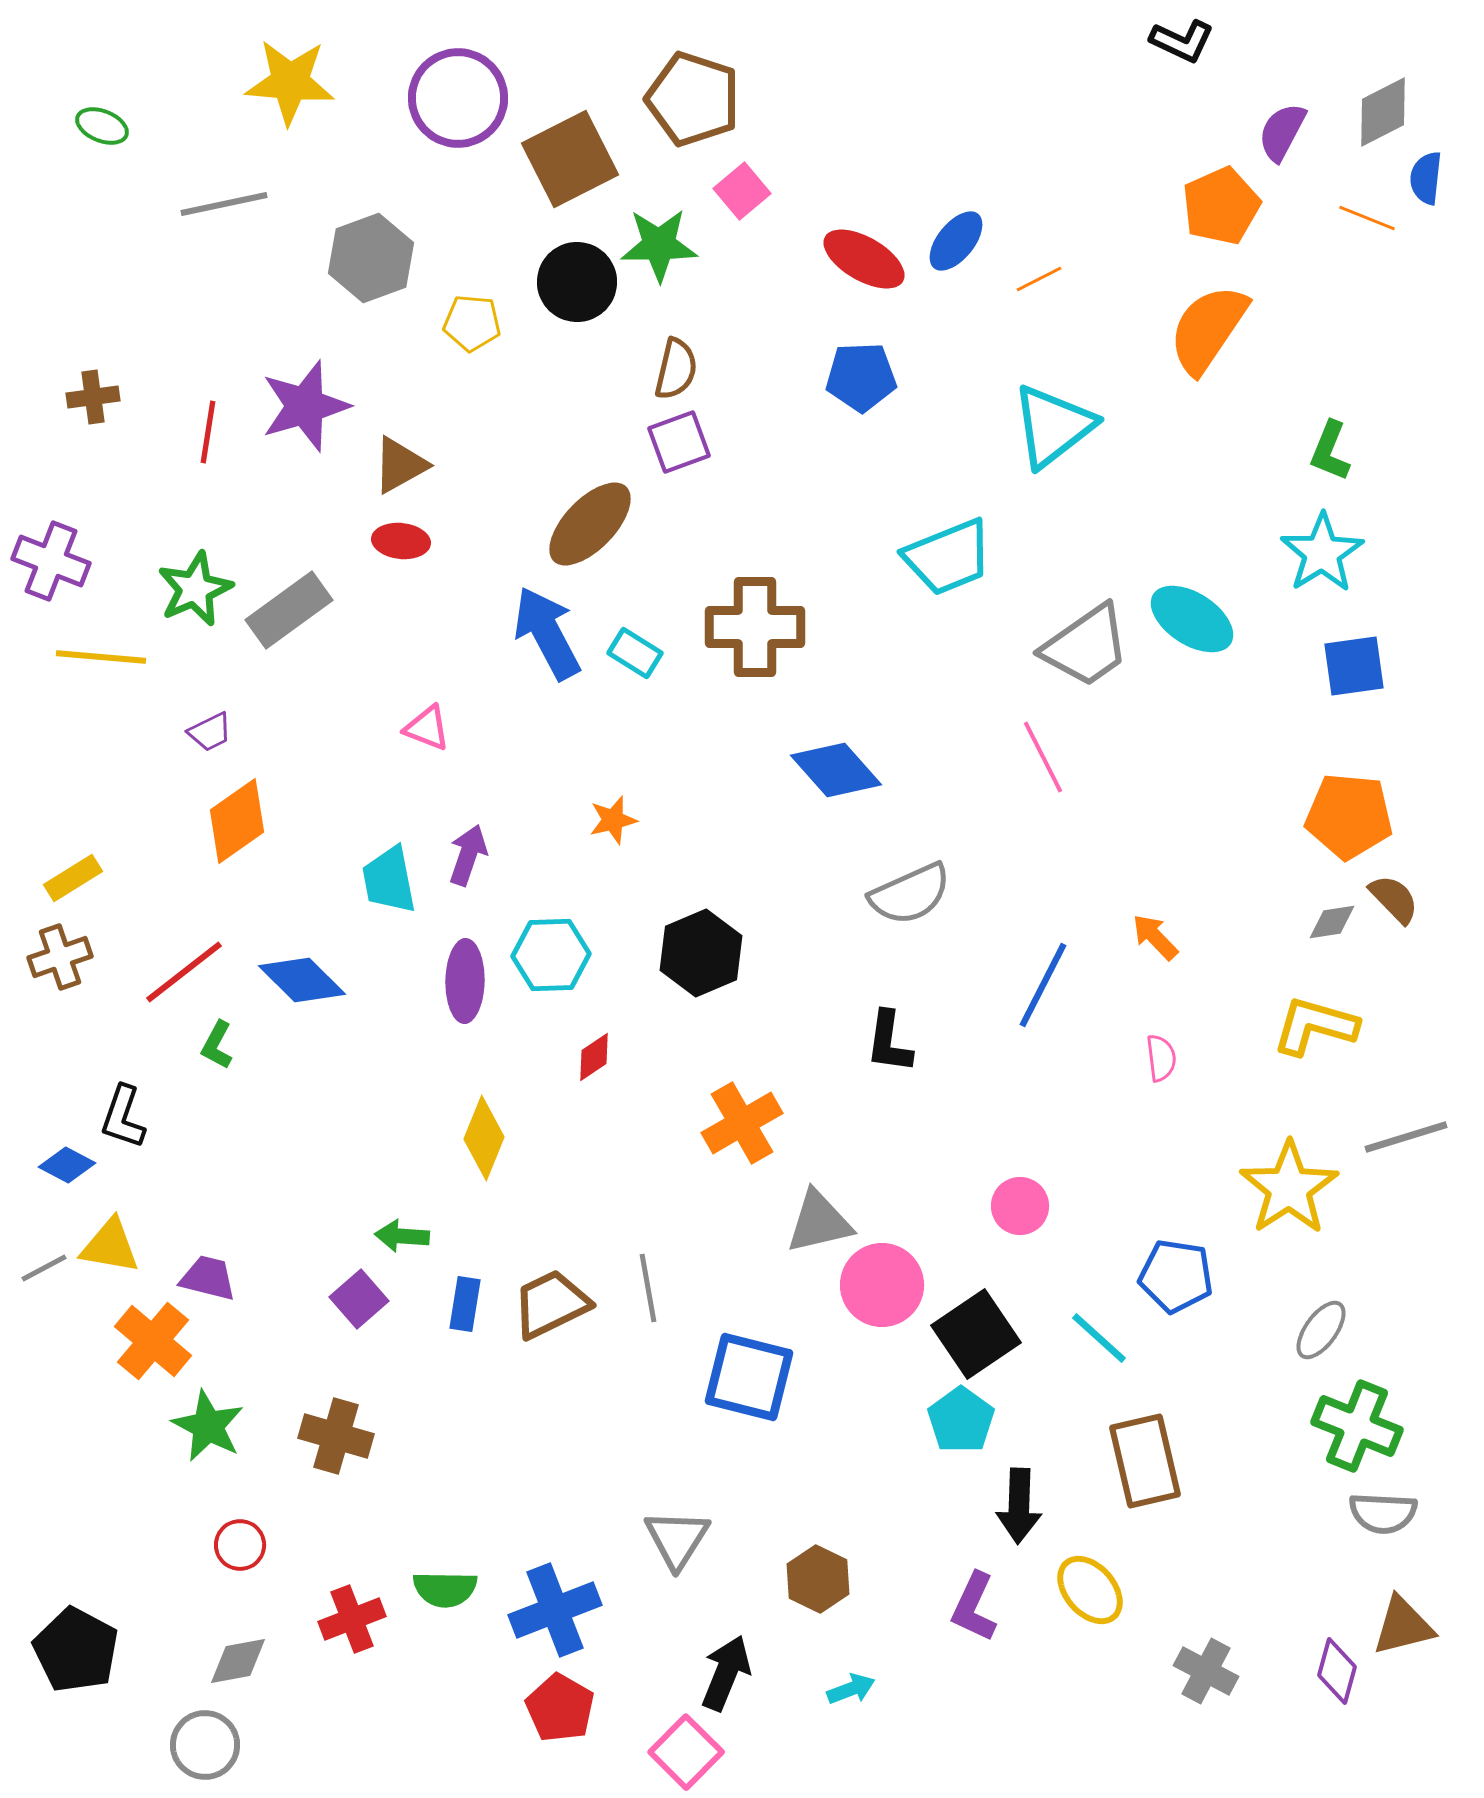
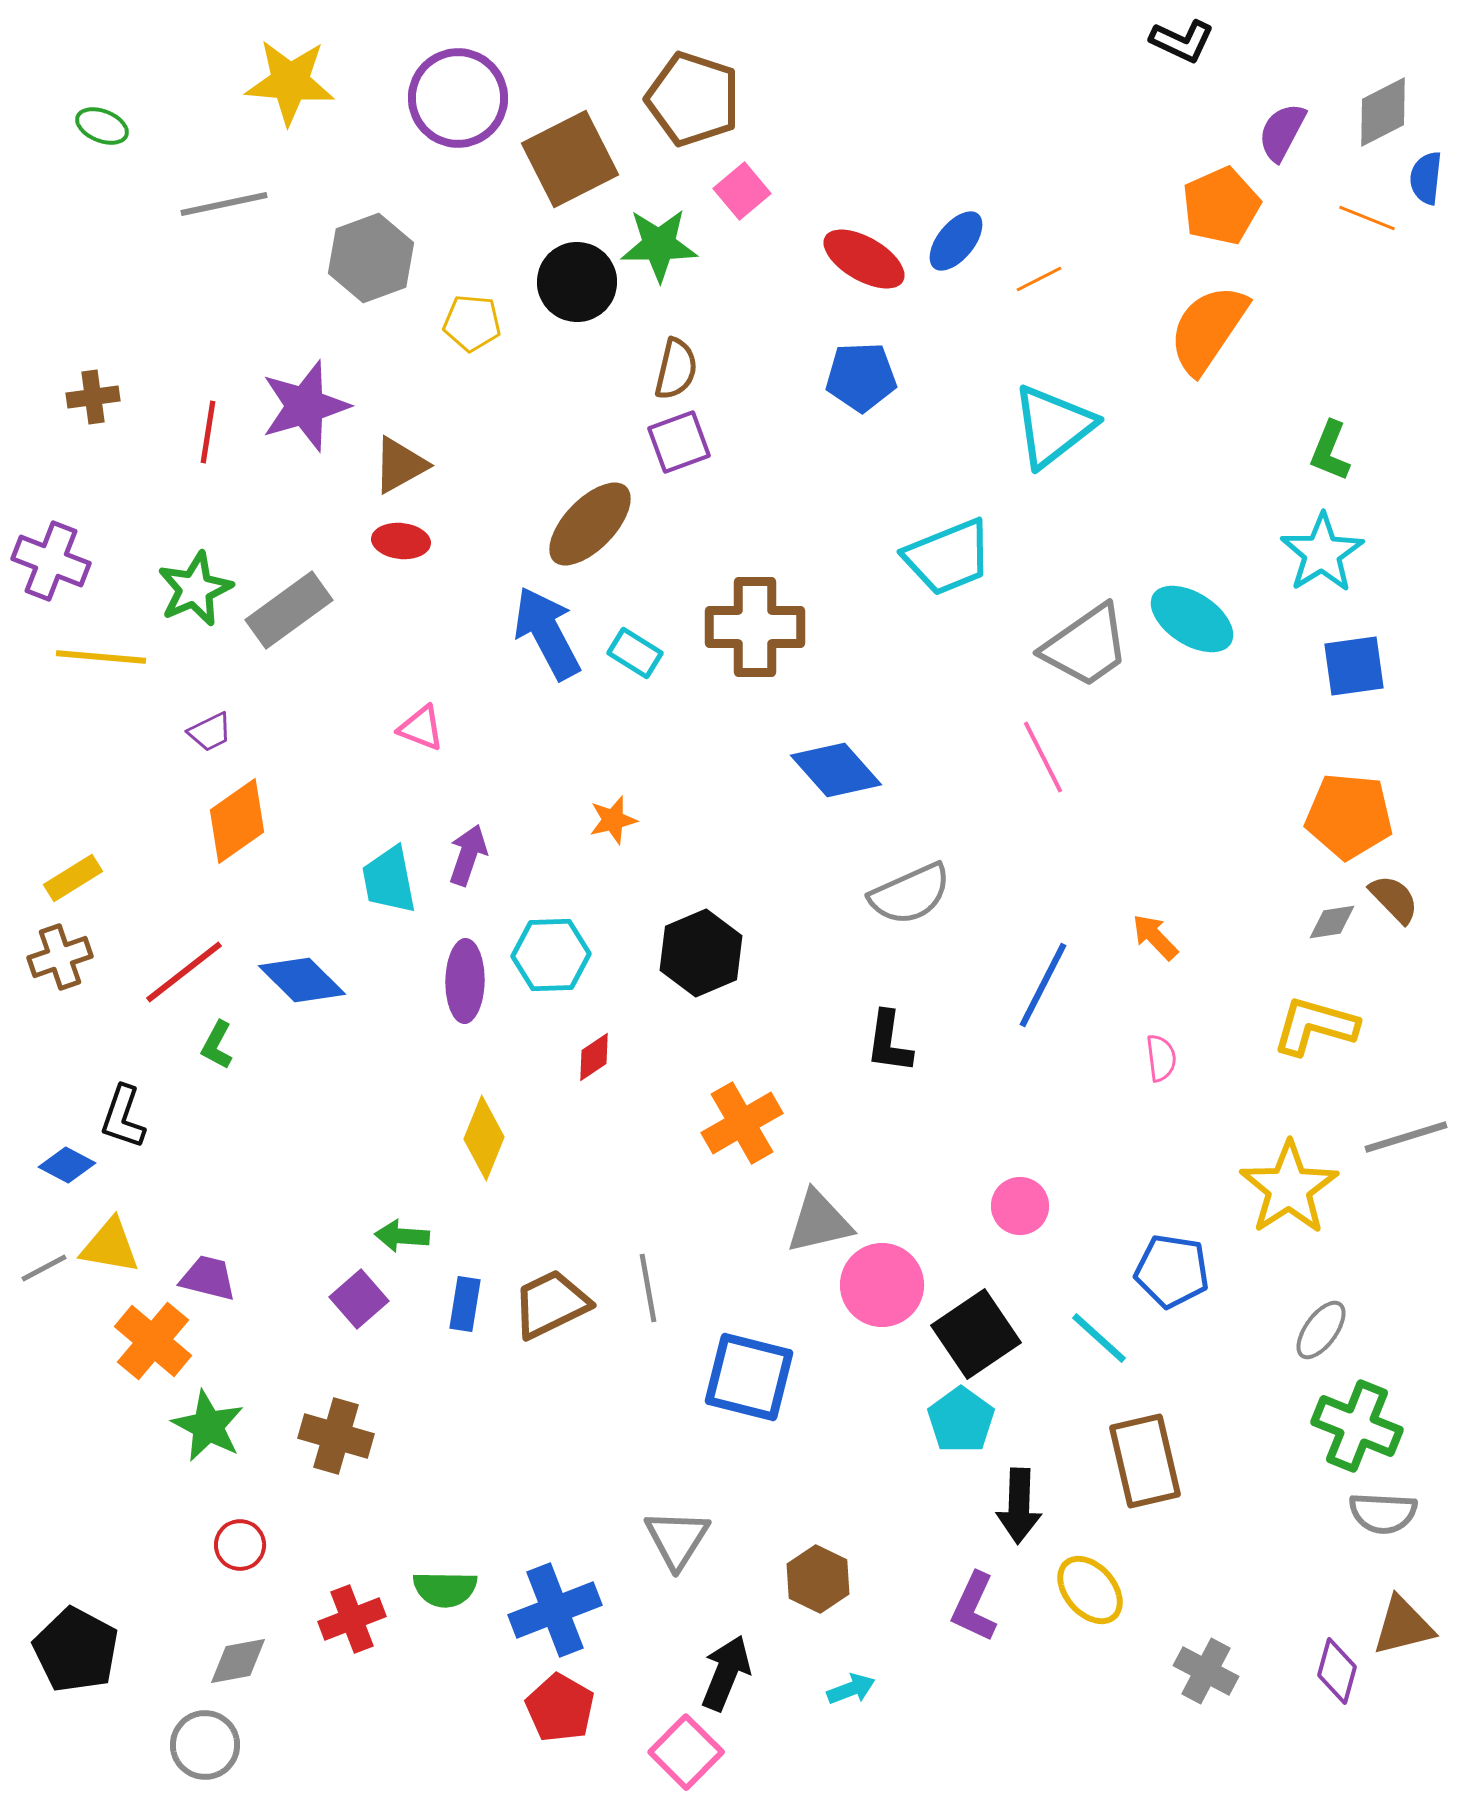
pink triangle at (427, 728): moved 6 px left
blue pentagon at (1176, 1276): moved 4 px left, 5 px up
